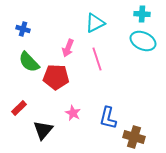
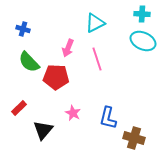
brown cross: moved 1 px down
